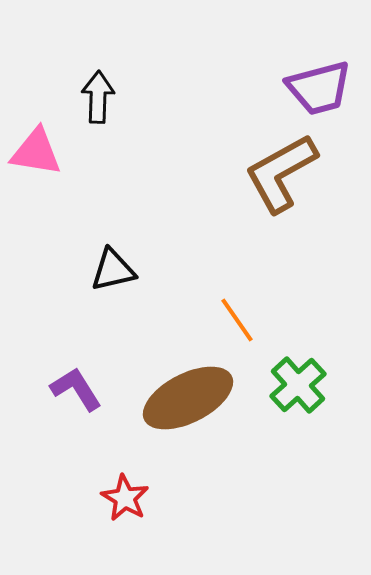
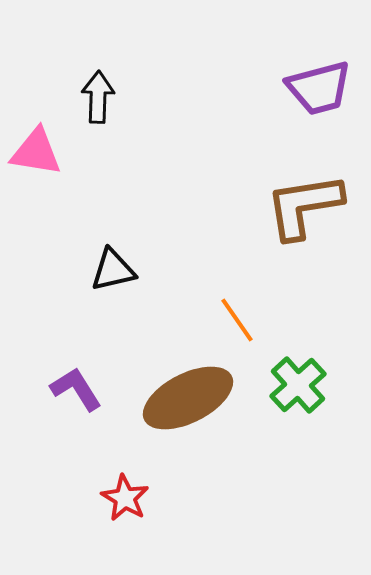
brown L-shape: moved 23 px right, 33 px down; rotated 20 degrees clockwise
